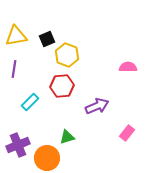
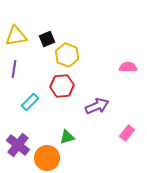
purple cross: rotated 30 degrees counterclockwise
